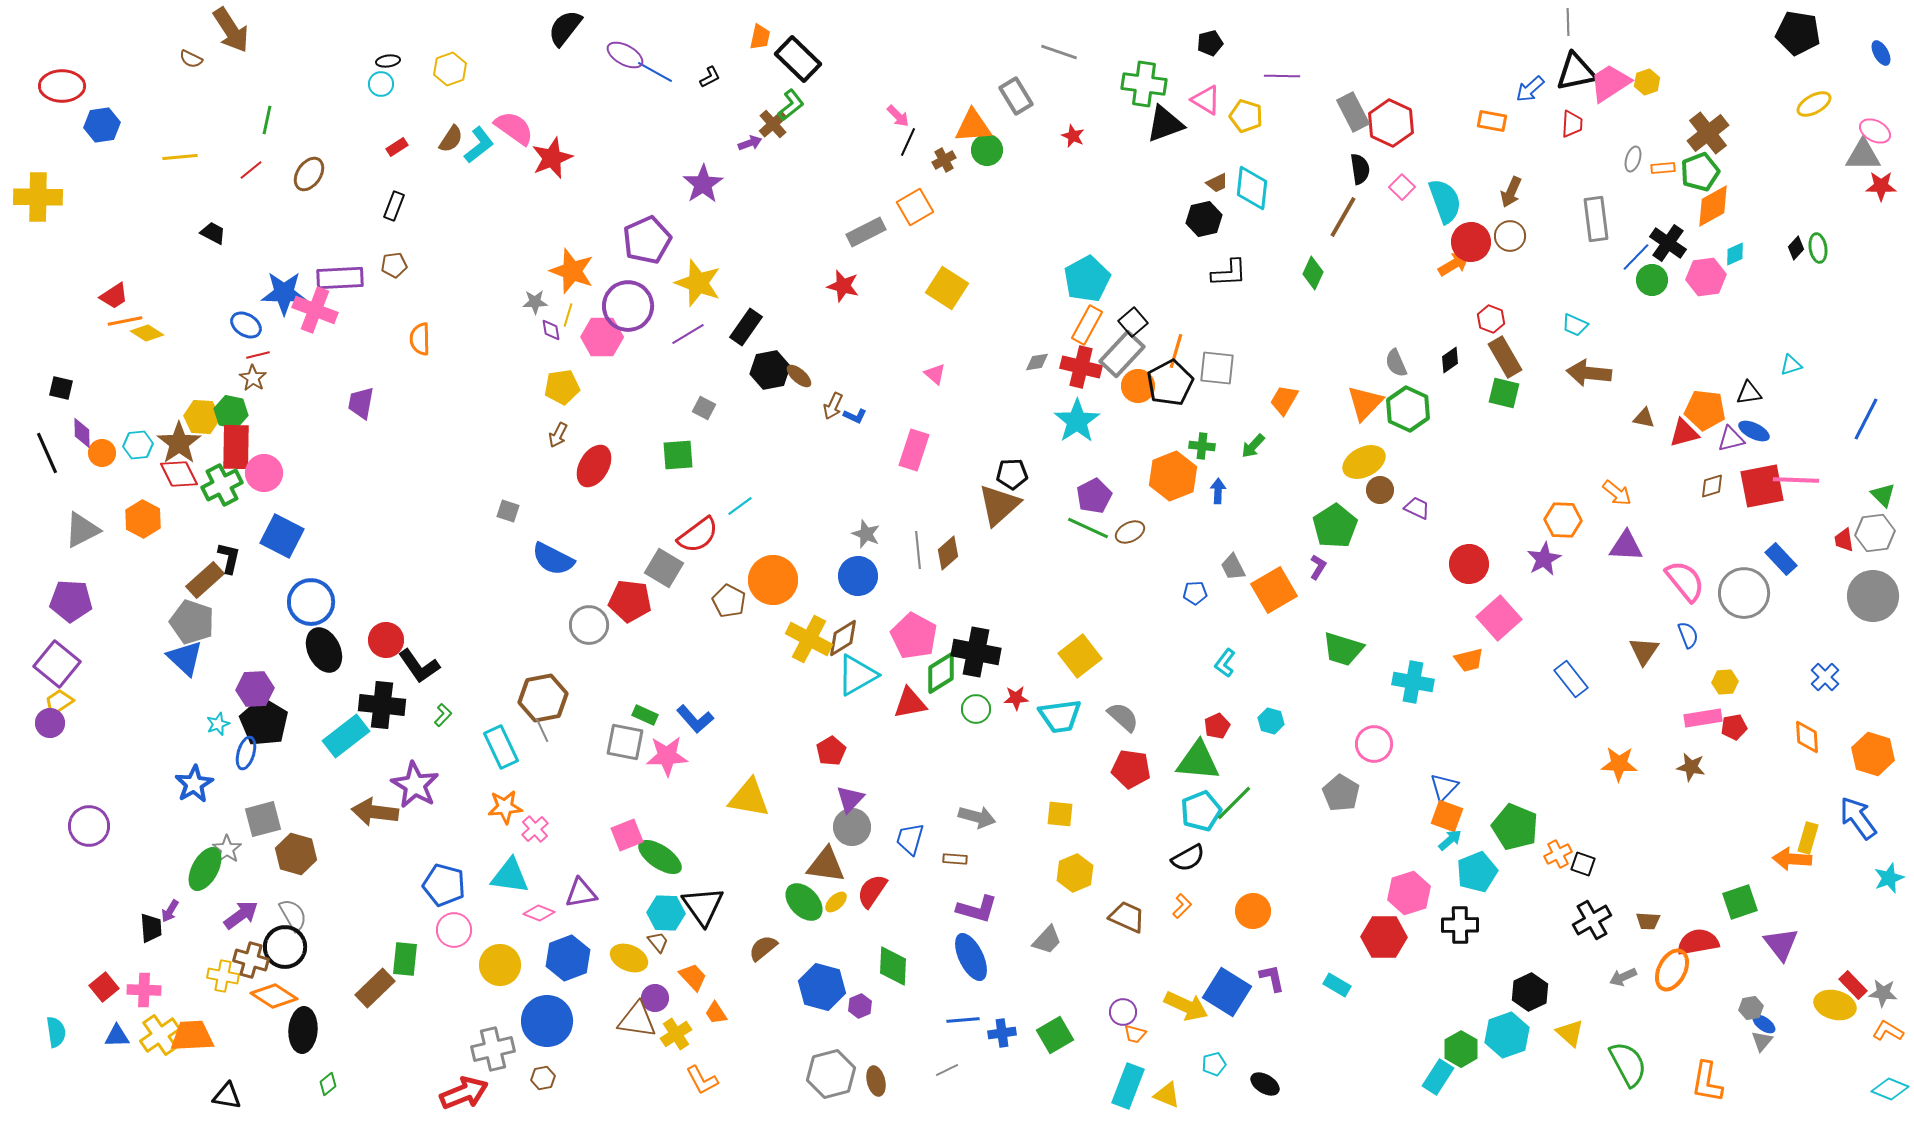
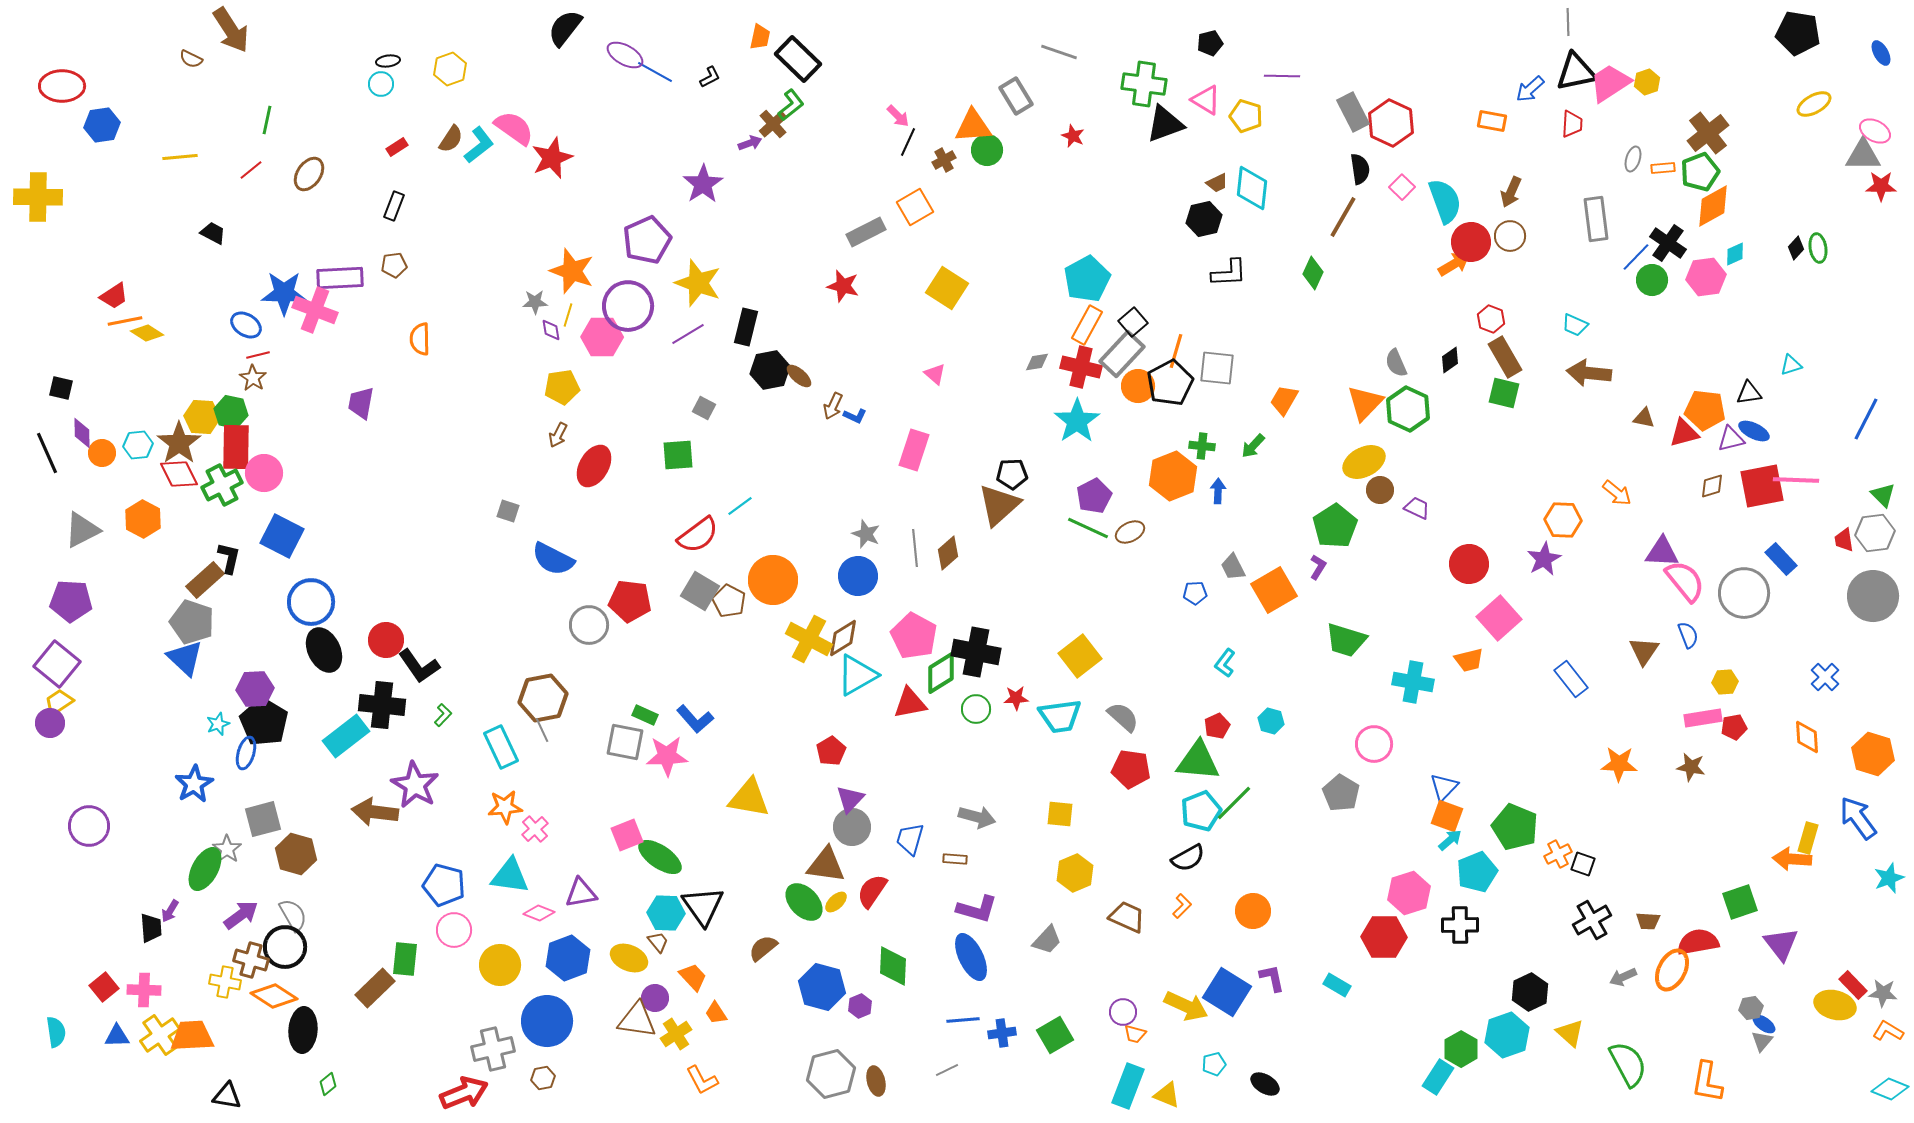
black rectangle at (746, 327): rotated 21 degrees counterclockwise
purple triangle at (1626, 546): moved 36 px right, 6 px down
gray line at (918, 550): moved 3 px left, 2 px up
gray square at (664, 568): moved 36 px right, 23 px down
green trapezoid at (1343, 649): moved 3 px right, 9 px up
yellow cross at (223, 976): moved 2 px right, 6 px down
